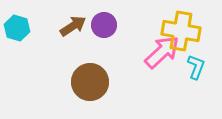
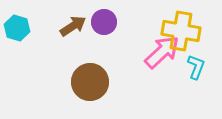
purple circle: moved 3 px up
